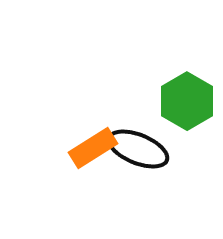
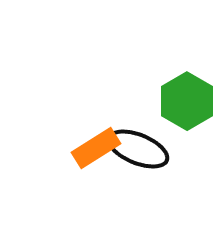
orange rectangle: moved 3 px right
